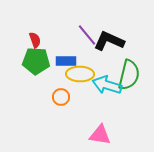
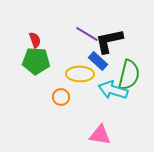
purple line: moved 1 px up; rotated 20 degrees counterclockwise
black L-shape: rotated 36 degrees counterclockwise
blue rectangle: moved 32 px right; rotated 42 degrees clockwise
cyan arrow: moved 6 px right, 5 px down
